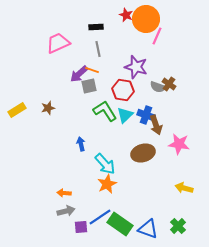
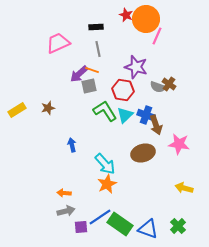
blue arrow: moved 9 px left, 1 px down
